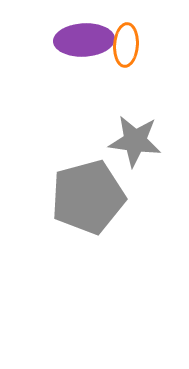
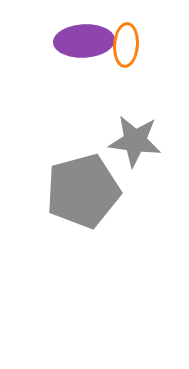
purple ellipse: moved 1 px down
gray pentagon: moved 5 px left, 6 px up
